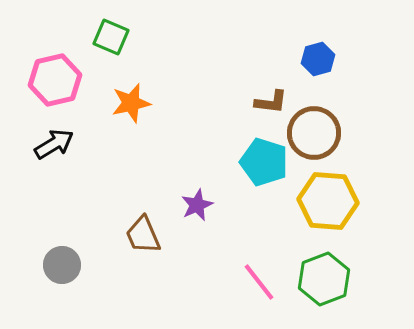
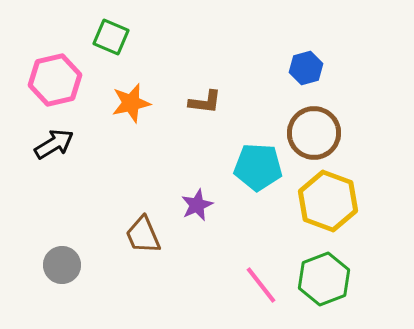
blue hexagon: moved 12 px left, 9 px down
brown L-shape: moved 66 px left
cyan pentagon: moved 6 px left, 5 px down; rotated 15 degrees counterclockwise
yellow hexagon: rotated 16 degrees clockwise
pink line: moved 2 px right, 3 px down
